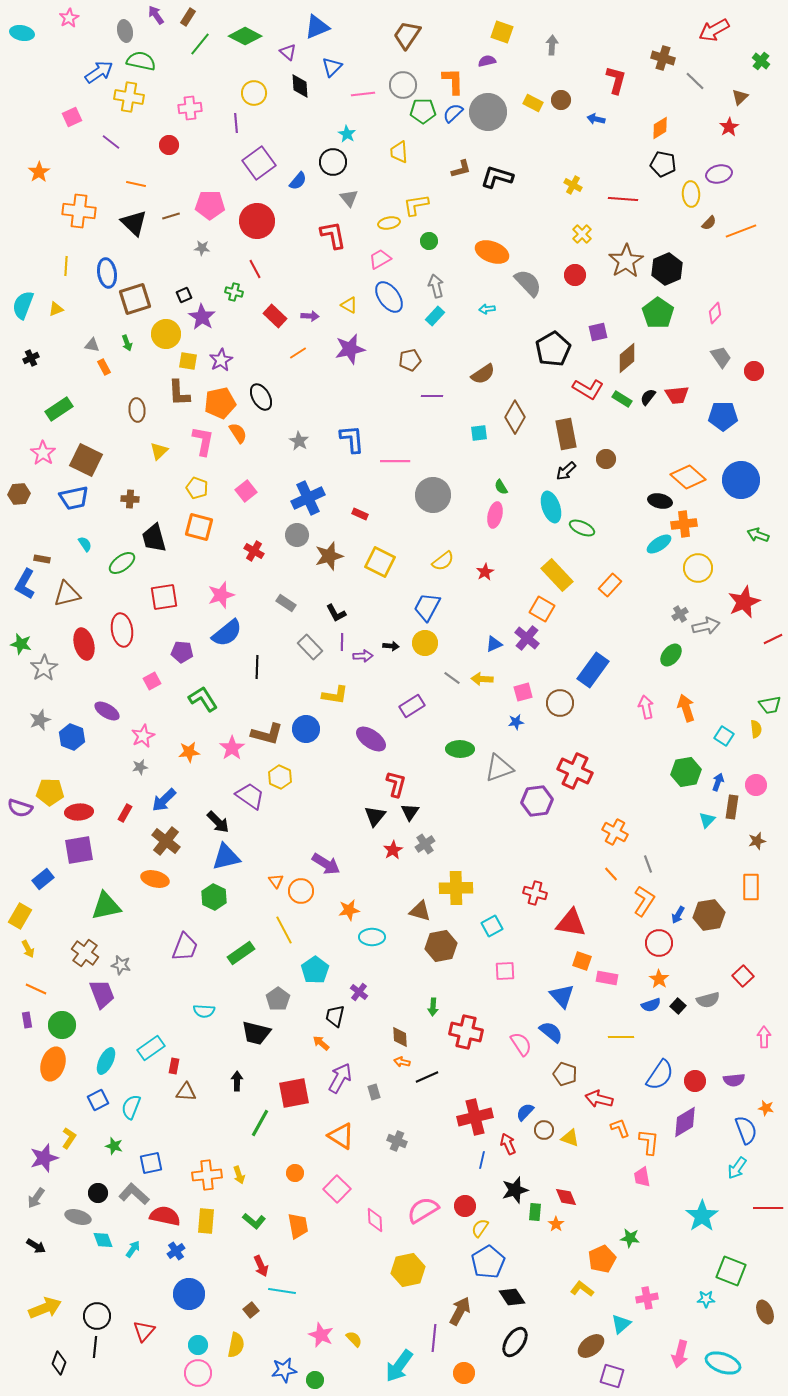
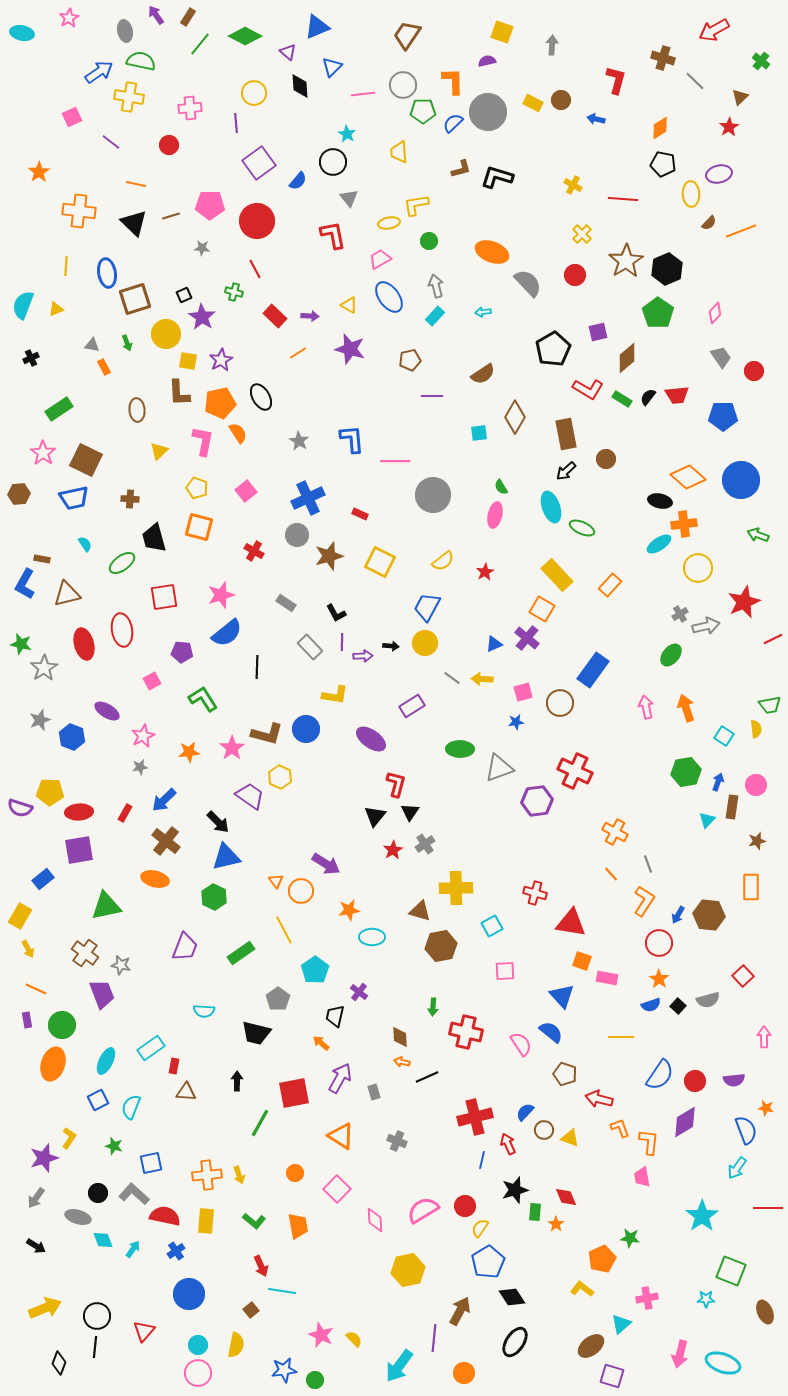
blue semicircle at (453, 113): moved 10 px down
cyan arrow at (487, 309): moved 4 px left, 3 px down
purple star at (350, 349): rotated 28 degrees clockwise
brown hexagon at (709, 915): rotated 16 degrees clockwise
